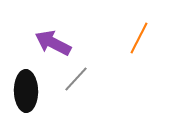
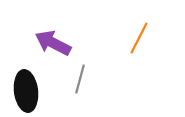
gray line: moved 4 px right; rotated 28 degrees counterclockwise
black ellipse: rotated 6 degrees counterclockwise
